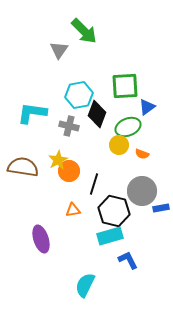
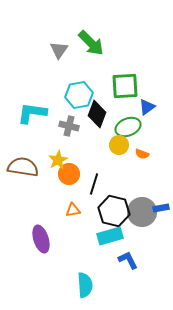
green arrow: moved 7 px right, 12 px down
orange circle: moved 3 px down
gray circle: moved 21 px down
cyan semicircle: rotated 150 degrees clockwise
